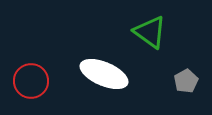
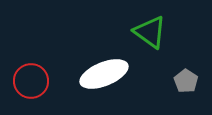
white ellipse: rotated 45 degrees counterclockwise
gray pentagon: rotated 10 degrees counterclockwise
